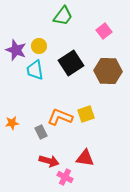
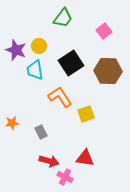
green trapezoid: moved 2 px down
orange L-shape: moved 20 px up; rotated 35 degrees clockwise
